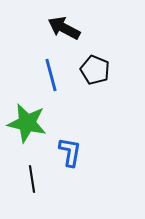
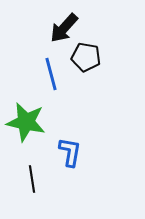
black arrow: rotated 76 degrees counterclockwise
black pentagon: moved 9 px left, 13 px up; rotated 12 degrees counterclockwise
blue line: moved 1 px up
green star: moved 1 px left, 1 px up
